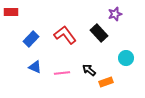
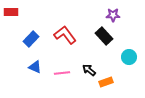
purple star: moved 2 px left, 1 px down; rotated 16 degrees clockwise
black rectangle: moved 5 px right, 3 px down
cyan circle: moved 3 px right, 1 px up
